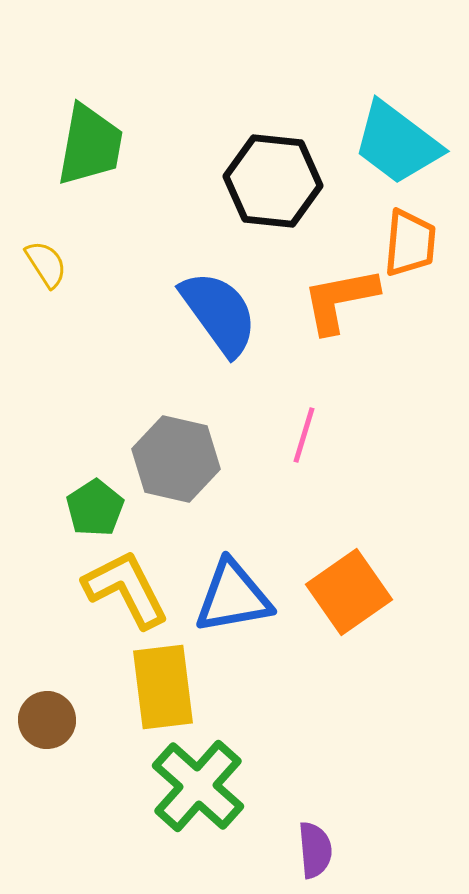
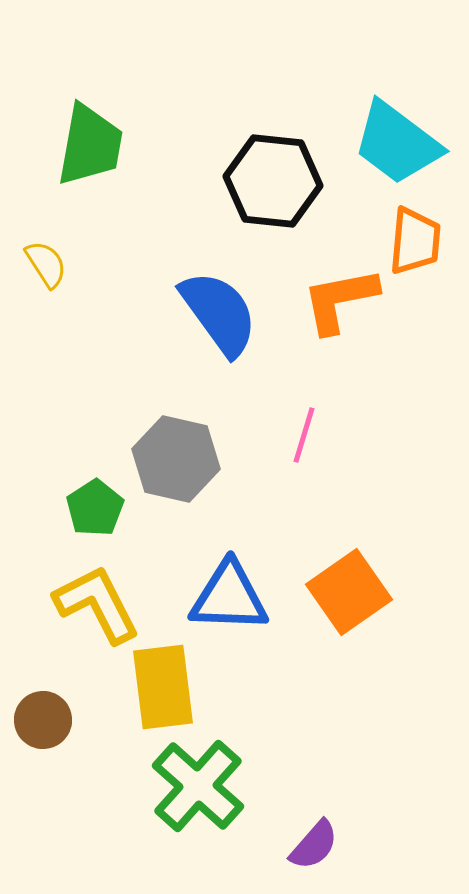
orange trapezoid: moved 5 px right, 2 px up
yellow L-shape: moved 29 px left, 15 px down
blue triangle: moved 4 px left; rotated 12 degrees clockwise
brown circle: moved 4 px left
purple semicircle: moved 1 px left, 5 px up; rotated 46 degrees clockwise
